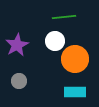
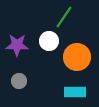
green line: rotated 50 degrees counterclockwise
white circle: moved 6 px left
purple star: rotated 30 degrees clockwise
orange circle: moved 2 px right, 2 px up
